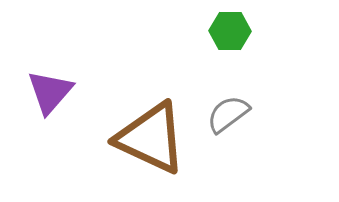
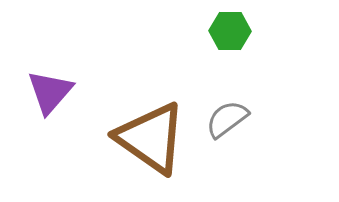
gray semicircle: moved 1 px left, 5 px down
brown triangle: rotated 10 degrees clockwise
